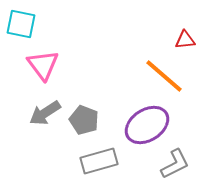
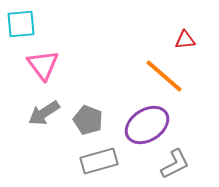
cyan square: rotated 16 degrees counterclockwise
gray arrow: moved 1 px left
gray pentagon: moved 4 px right
